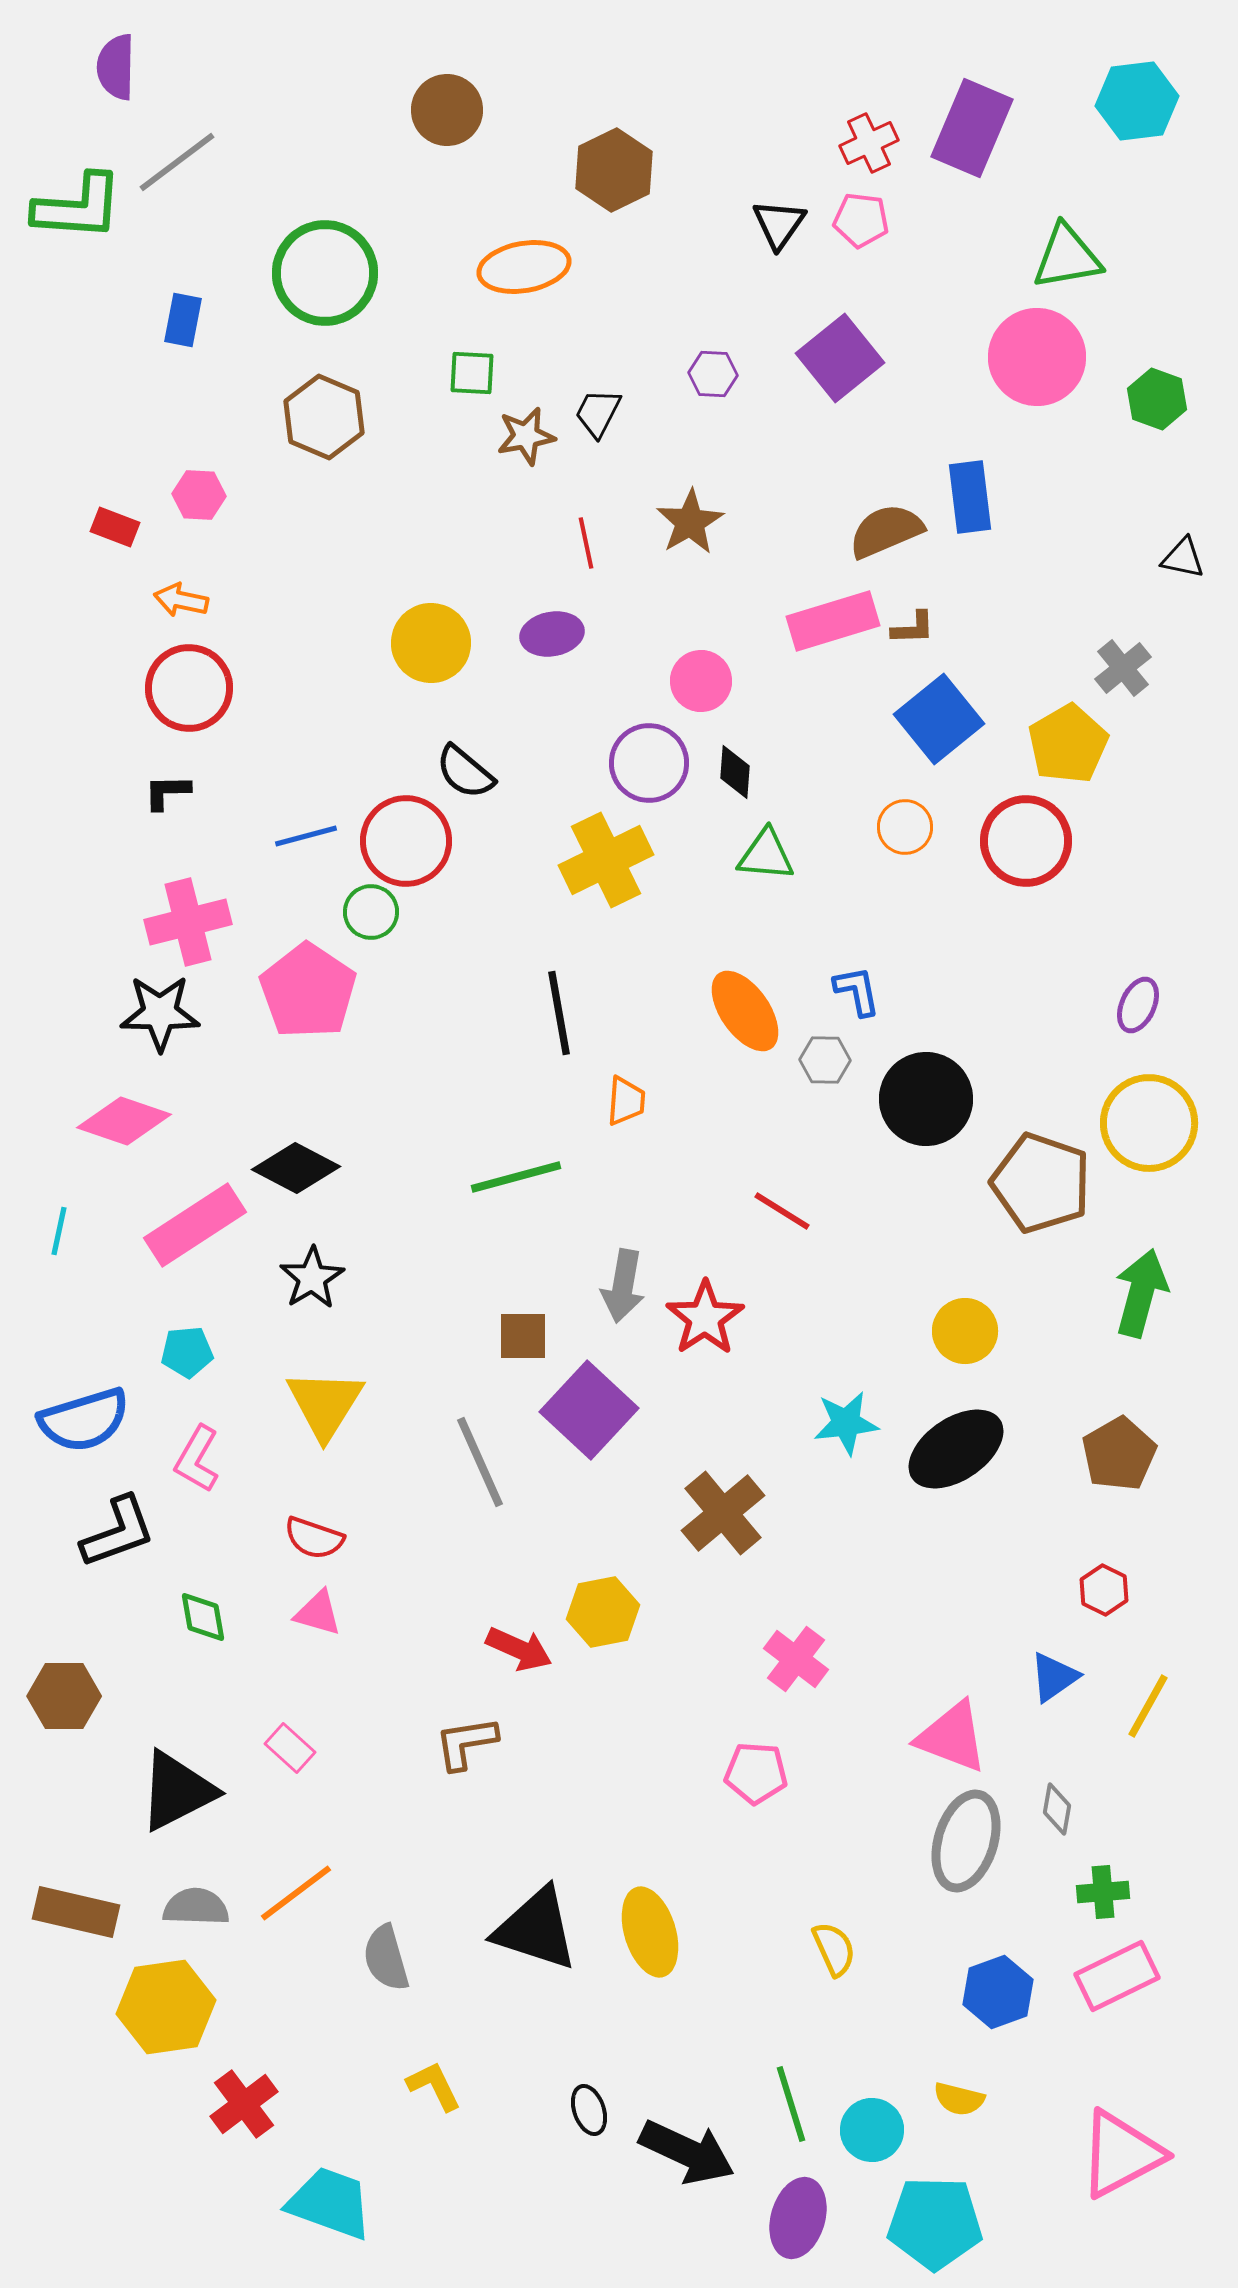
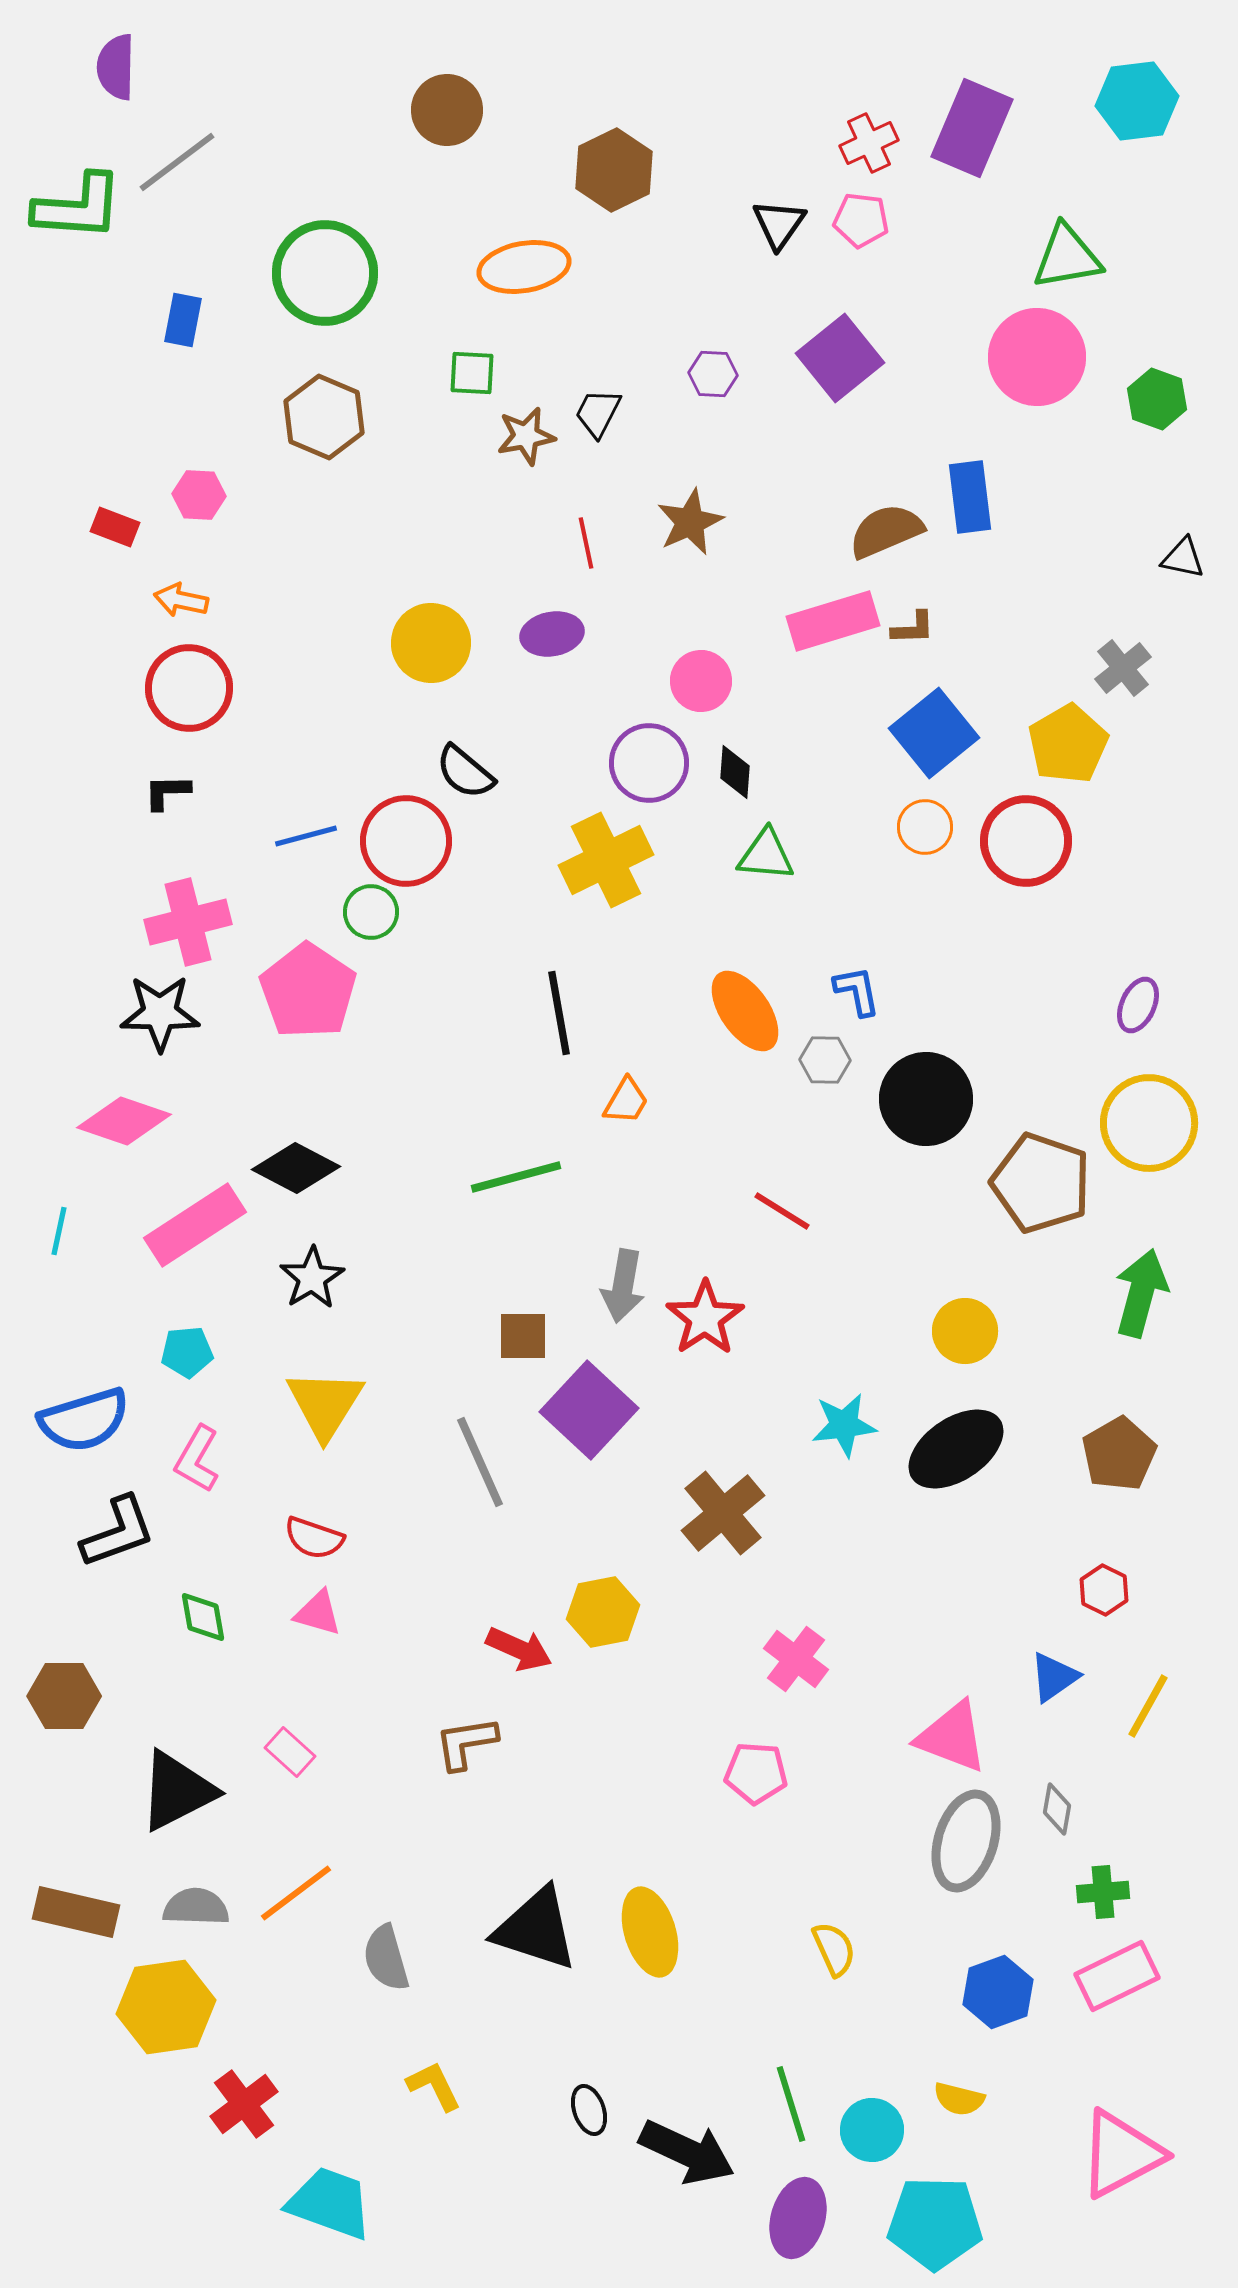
brown star at (690, 522): rotated 6 degrees clockwise
blue square at (939, 719): moved 5 px left, 14 px down
orange circle at (905, 827): moved 20 px right
orange trapezoid at (626, 1101): rotated 26 degrees clockwise
cyan star at (846, 1423): moved 2 px left, 2 px down
pink rectangle at (290, 1748): moved 4 px down
